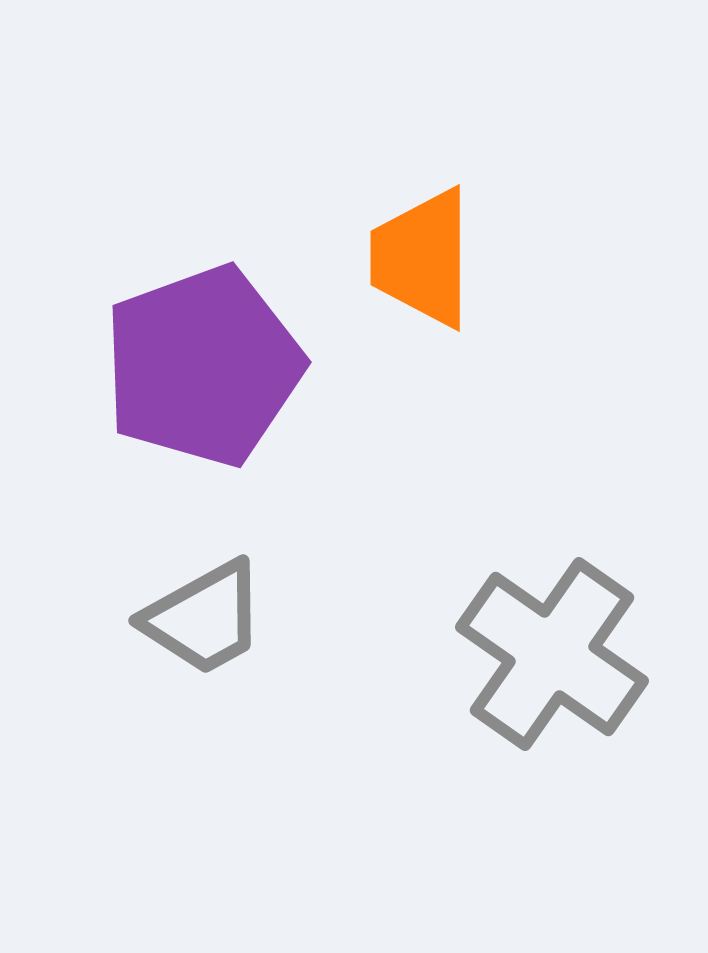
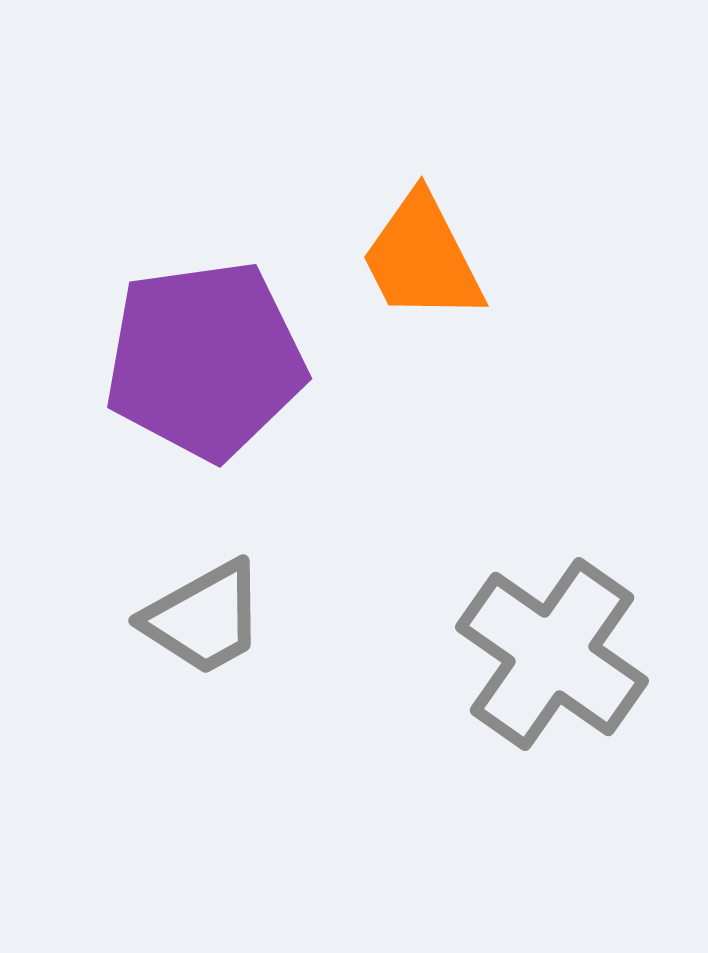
orange trapezoid: rotated 27 degrees counterclockwise
purple pentagon: moved 2 px right, 6 px up; rotated 12 degrees clockwise
